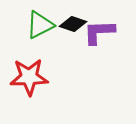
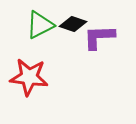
purple L-shape: moved 5 px down
red star: rotated 9 degrees clockwise
